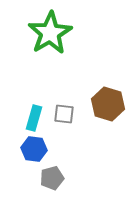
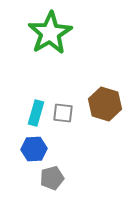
brown hexagon: moved 3 px left
gray square: moved 1 px left, 1 px up
cyan rectangle: moved 2 px right, 5 px up
blue hexagon: rotated 10 degrees counterclockwise
